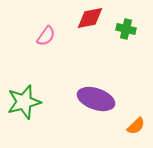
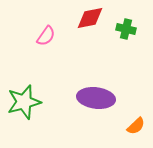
purple ellipse: moved 1 px up; rotated 12 degrees counterclockwise
